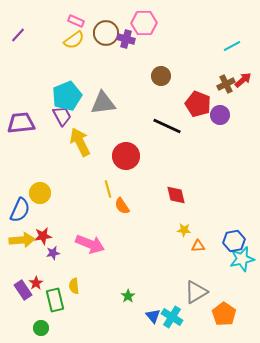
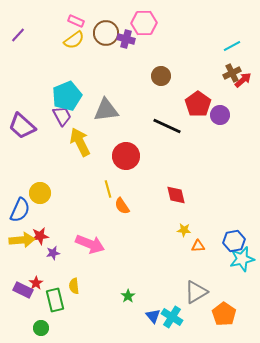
brown cross at (226, 84): moved 6 px right, 11 px up
gray triangle at (103, 103): moved 3 px right, 7 px down
red pentagon at (198, 104): rotated 15 degrees clockwise
purple trapezoid at (21, 123): moved 1 px right, 3 px down; rotated 132 degrees counterclockwise
red star at (43, 236): moved 3 px left
purple rectangle at (23, 290): rotated 30 degrees counterclockwise
